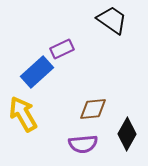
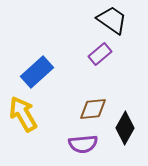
purple rectangle: moved 38 px right, 5 px down; rotated 15 degrees counterclockwise
black diamond: moved 2 px left, 6 px up
